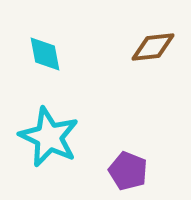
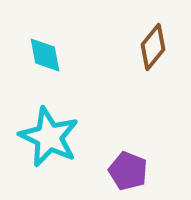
brown diamond: rotated 45 degrees counterclockwise
cyan diamond: moved 1 px down
